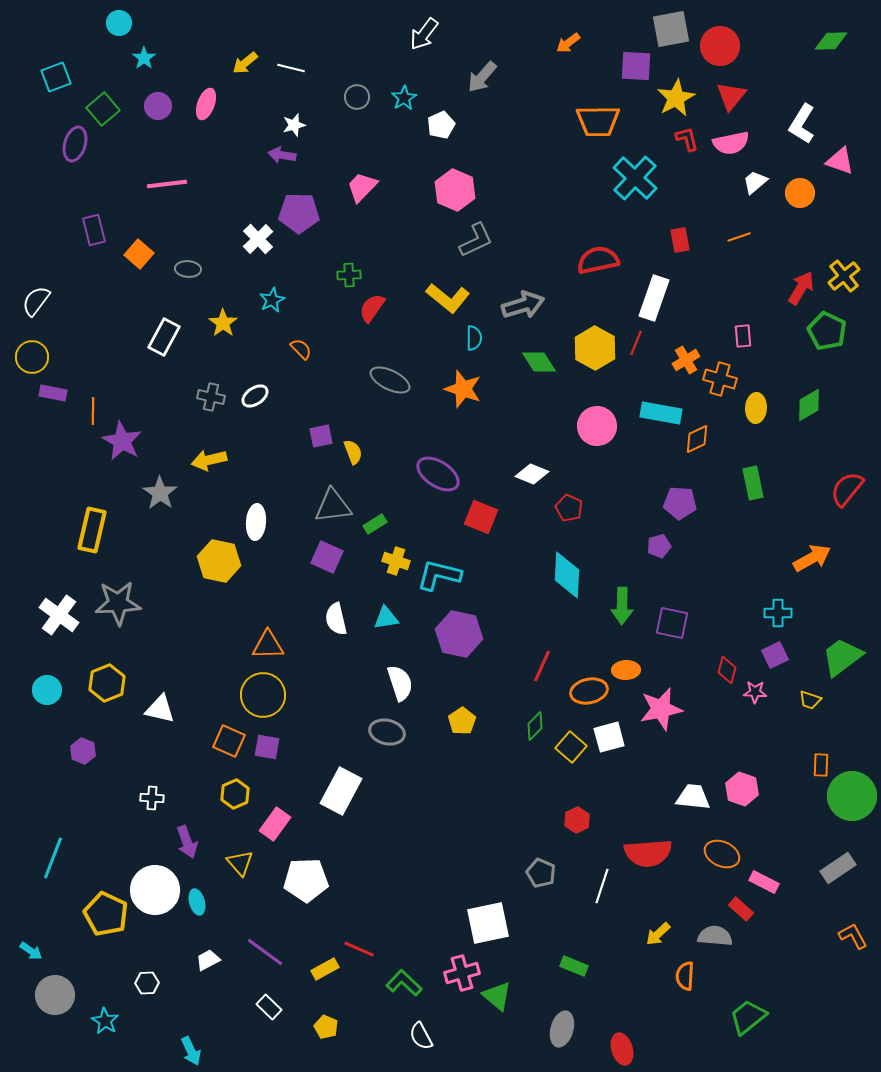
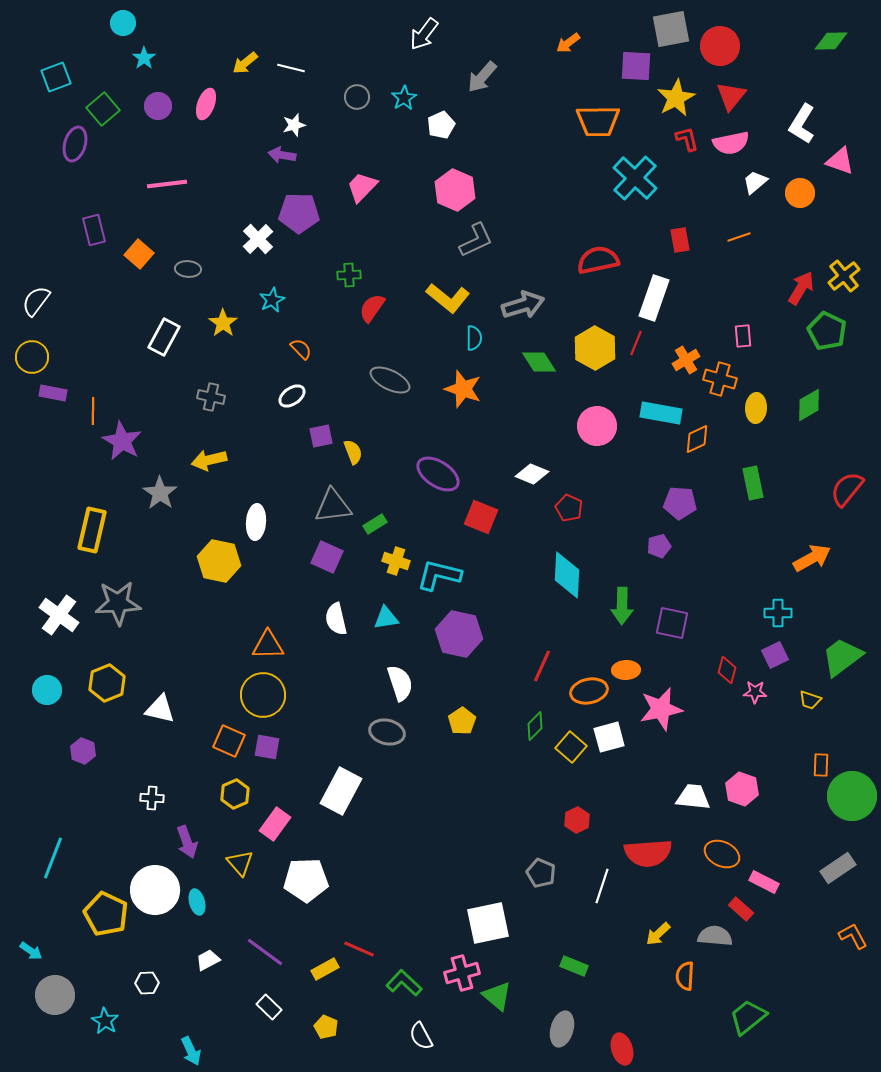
cyan circle at (119, 23): moved 4 px right
white ellipse at (255, 396): moved 37 px right
